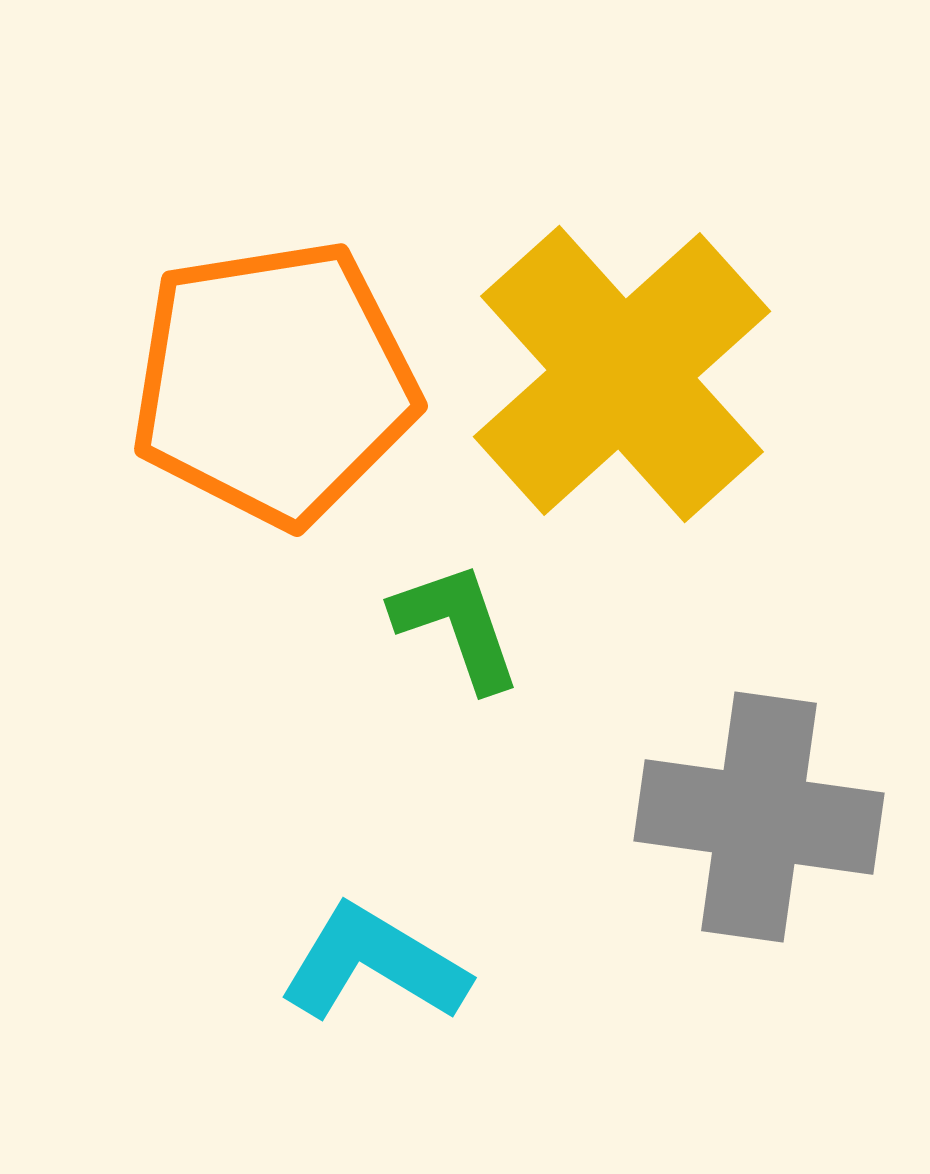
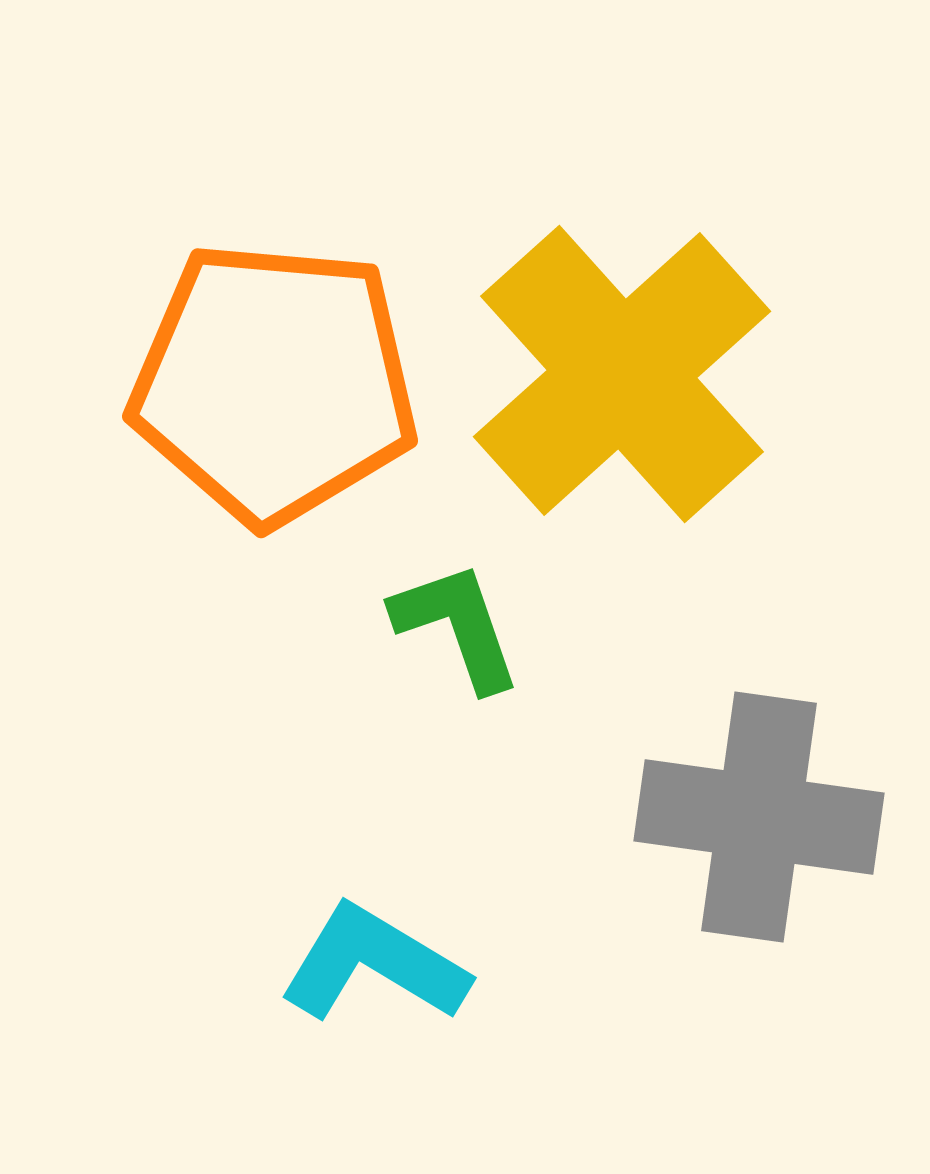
orange pentagon: rotated 14 degrees clockwise
